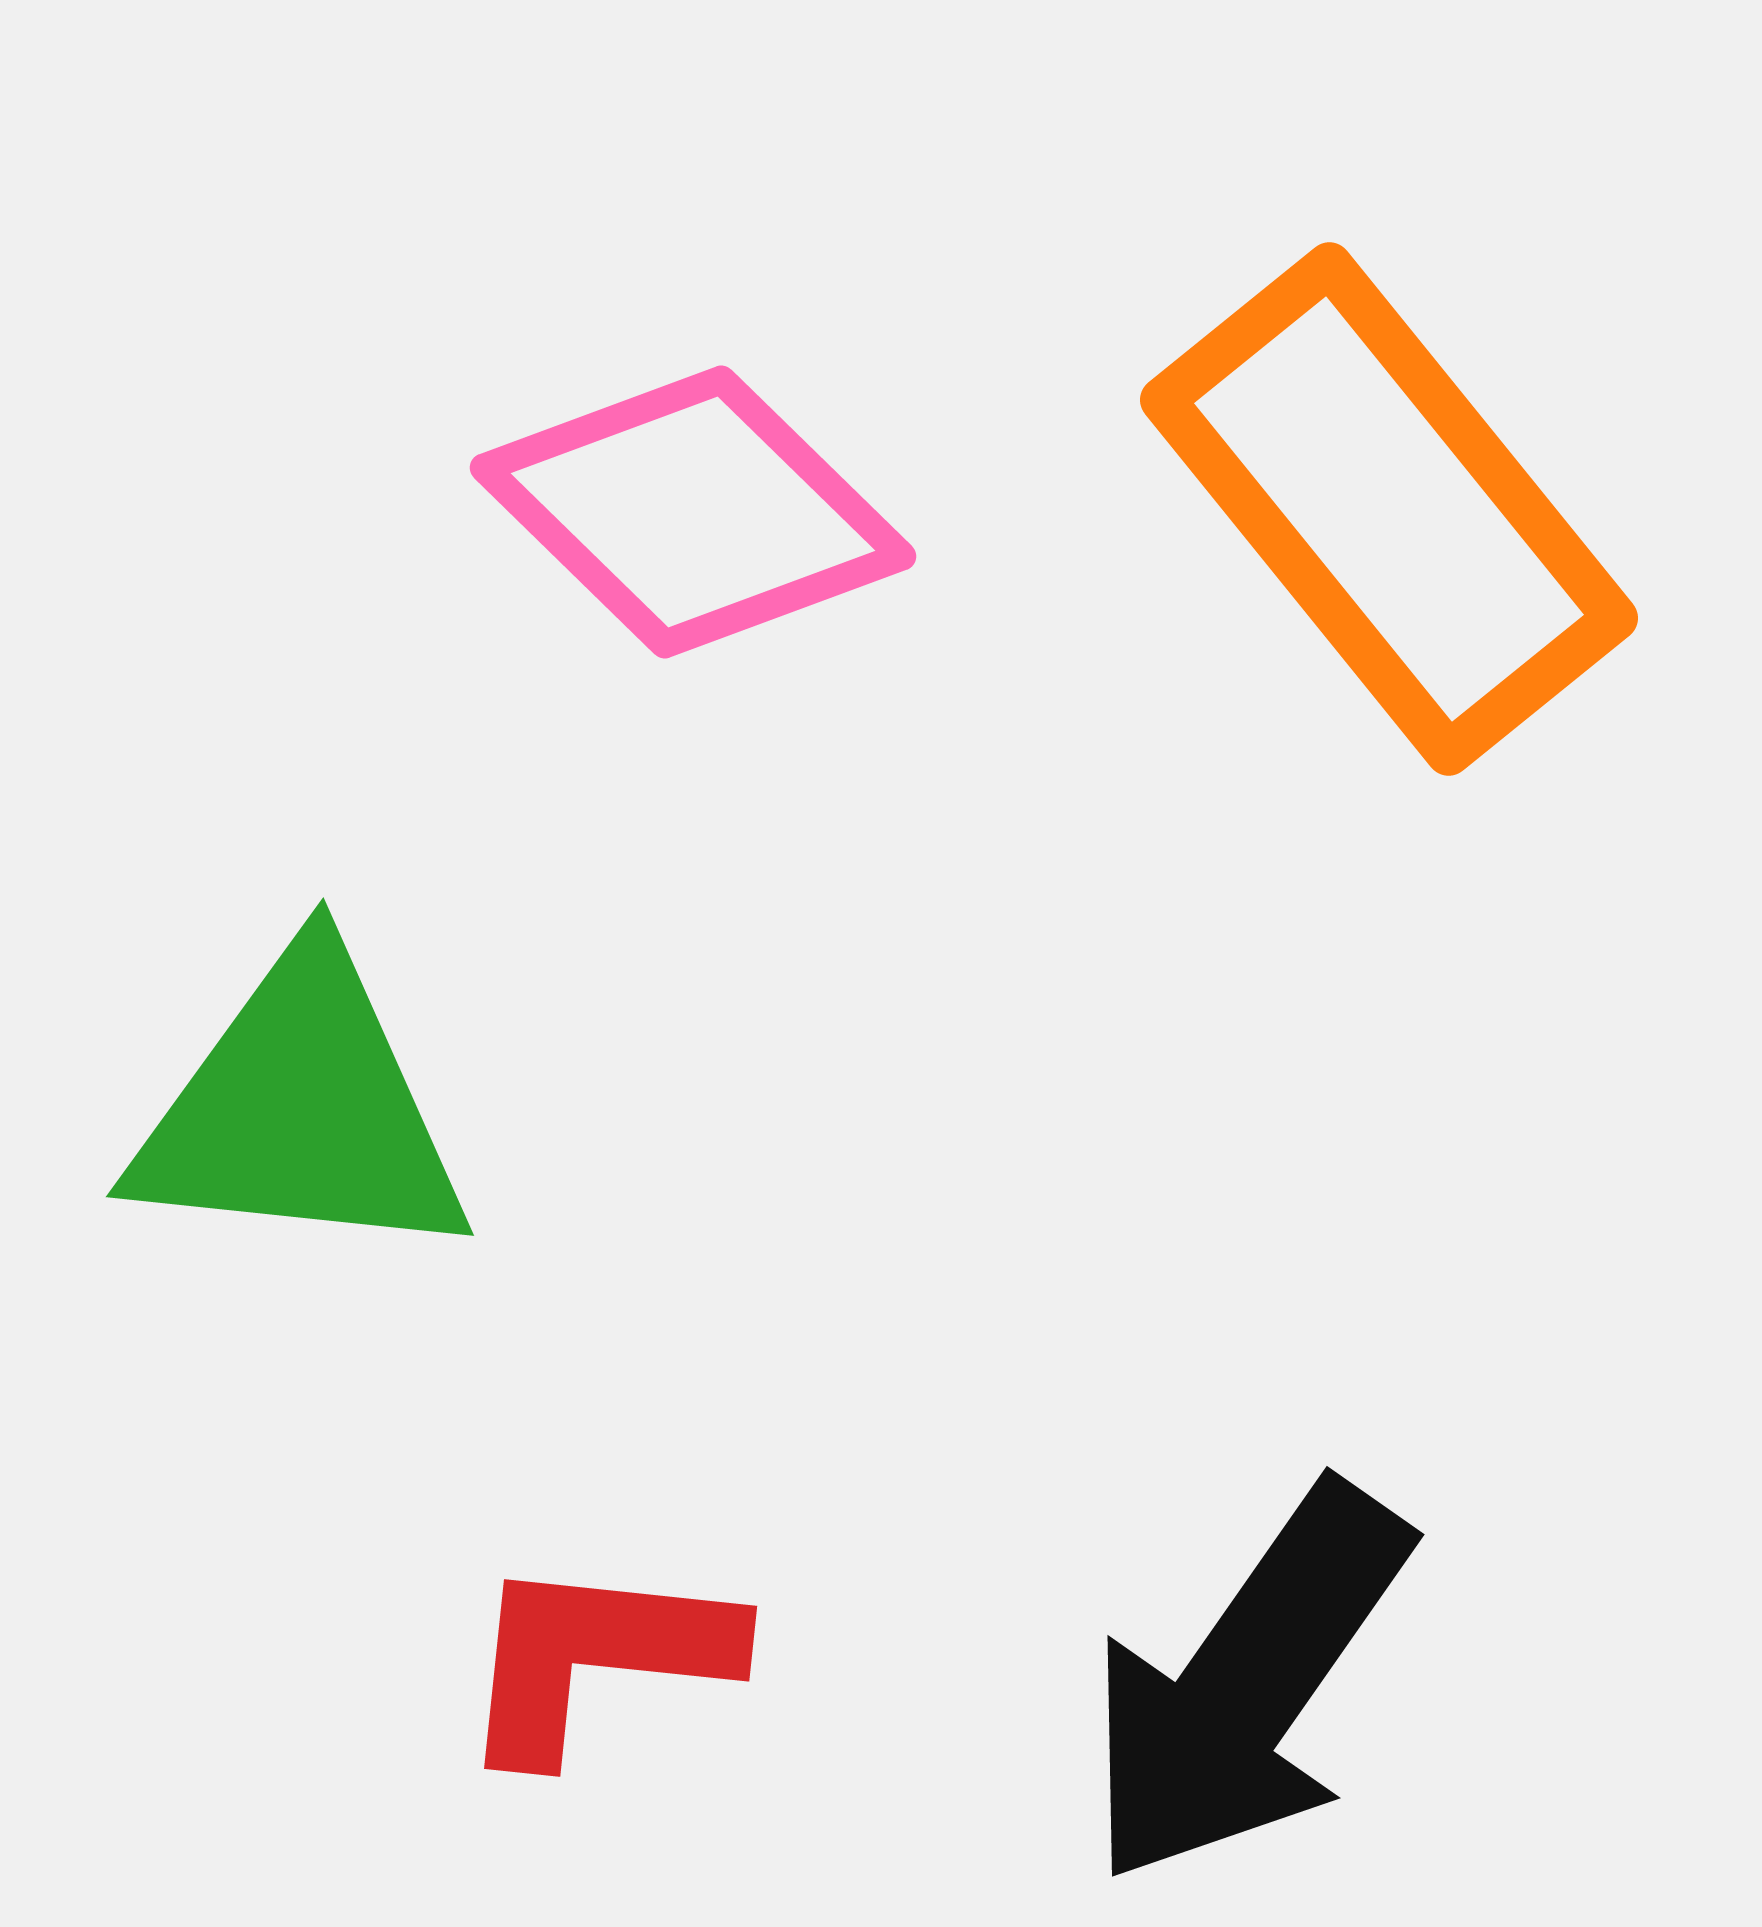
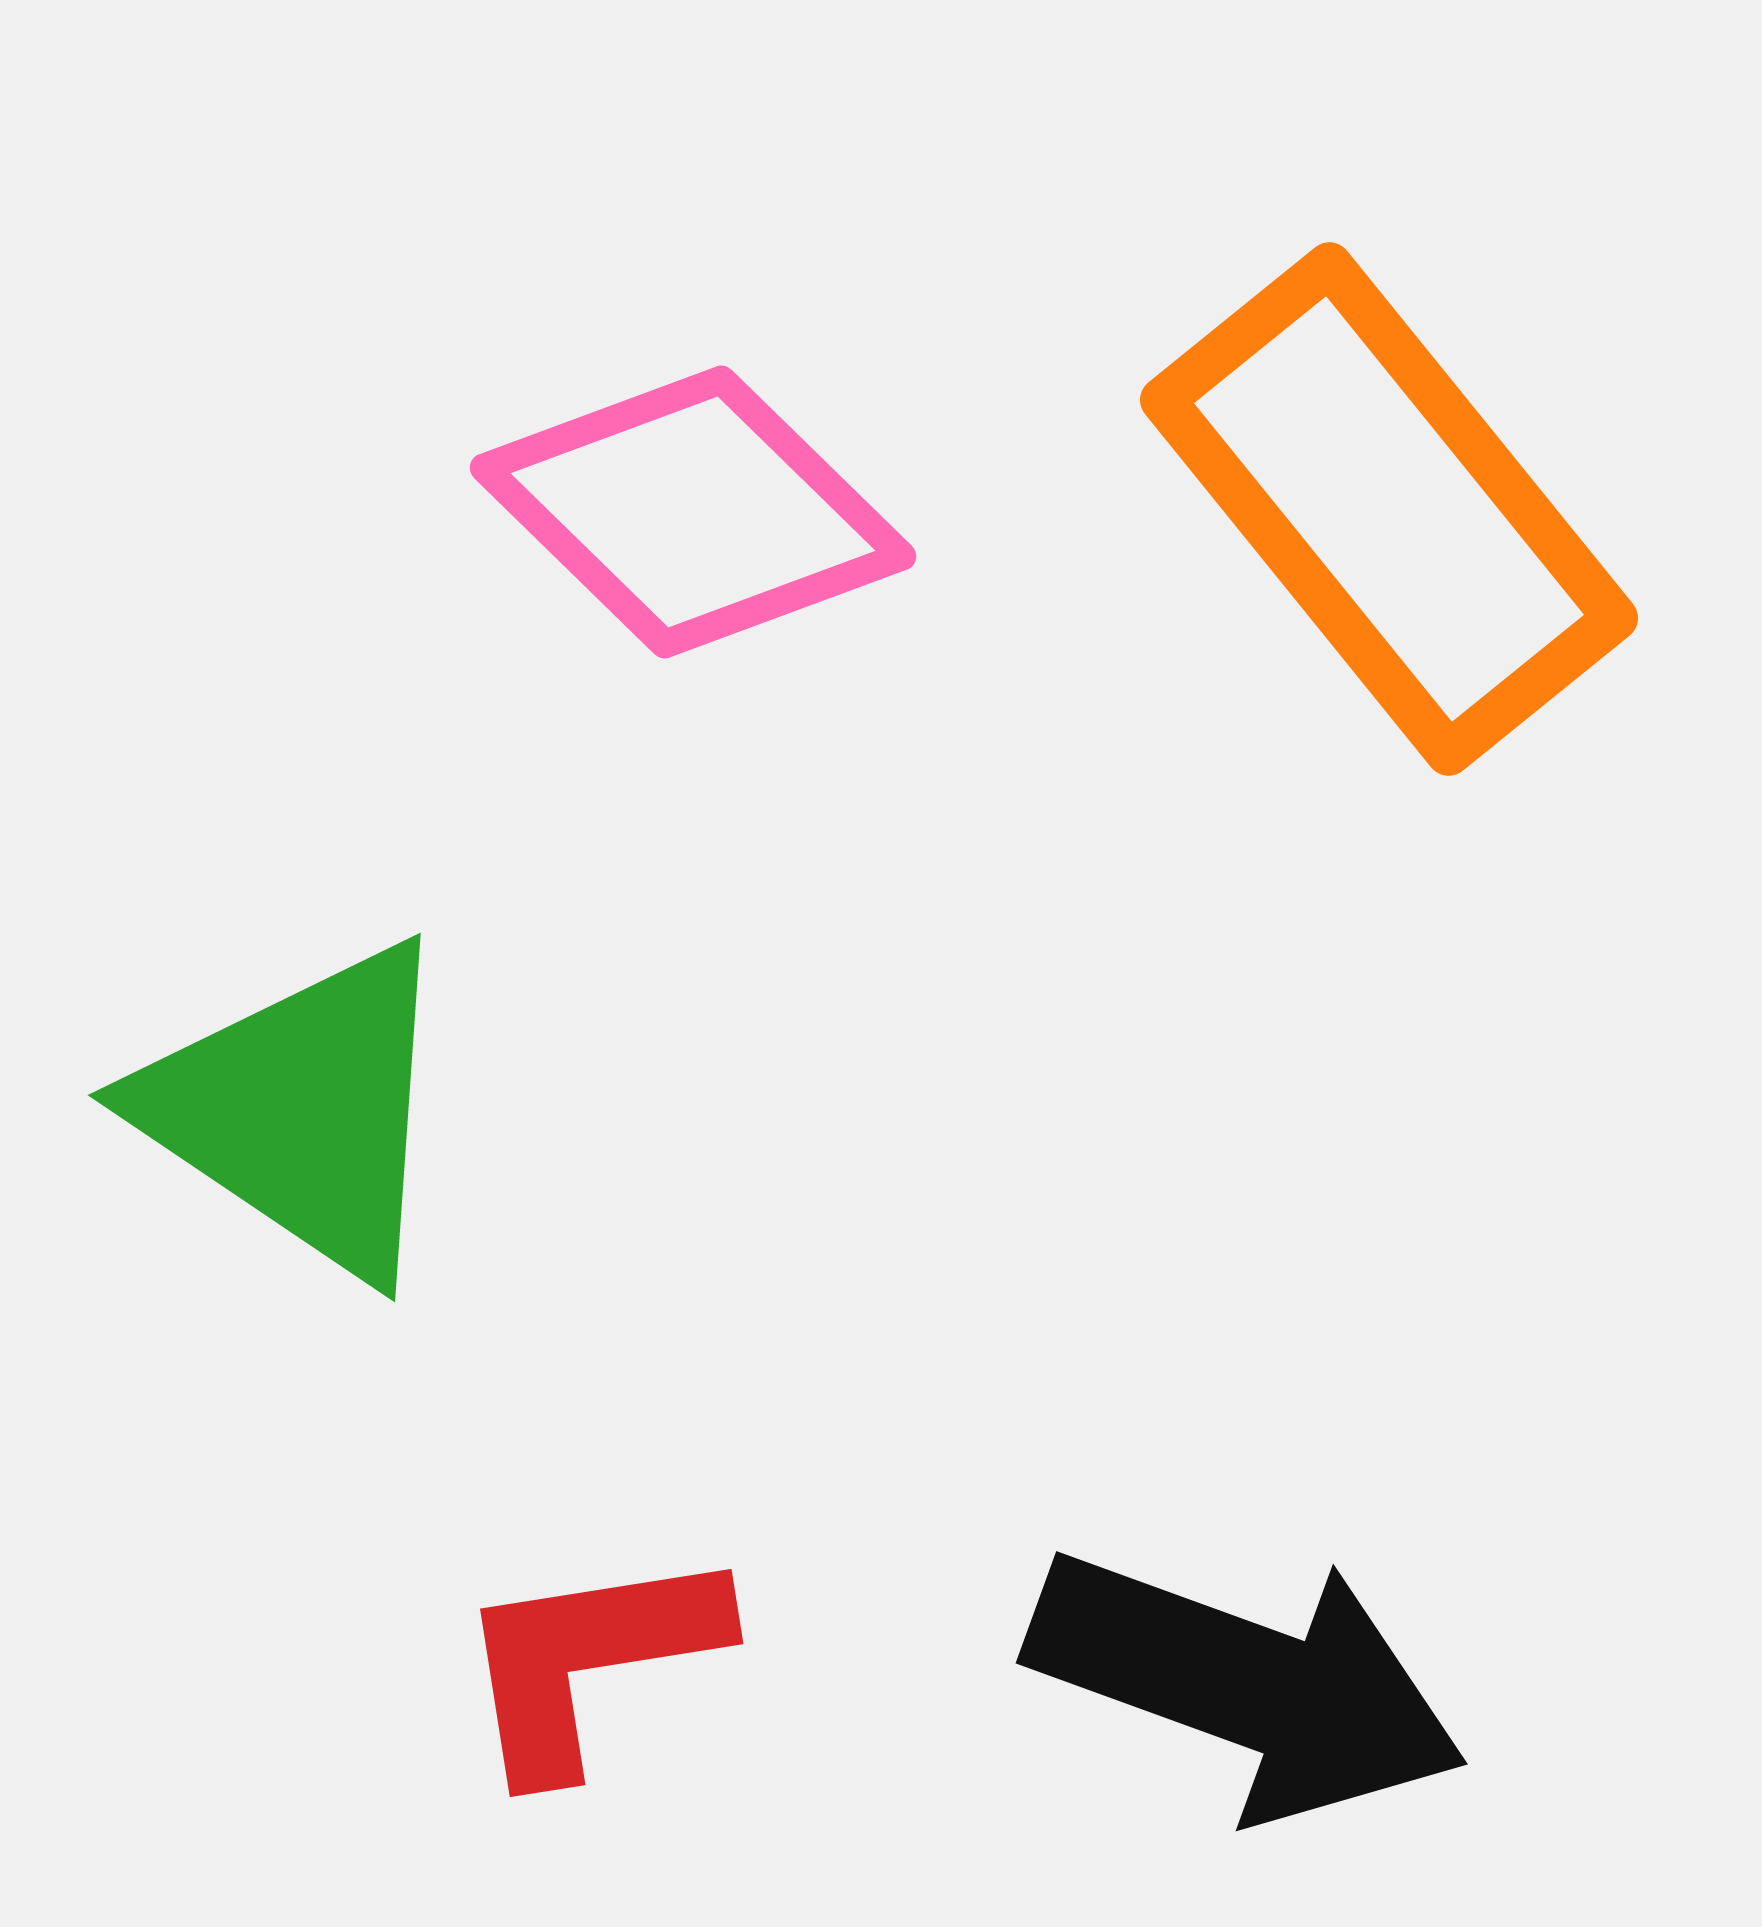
green triangle: rotated 28 degrees clockwise
red L-shape: moved 7 px left, 3 px down; rotated 15 degrees counterclockwise
black arrow: rotated 105 degrees counterclockwise
